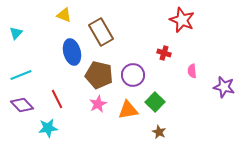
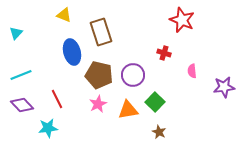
brown rectangle: rotated 12 degrees clockwise
purple star: rotated 20 degrees counterclockwise
